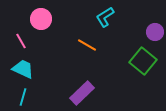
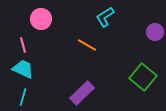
pink line: moved 2 px right, 4 px down; rotated 14 degrees clockwise
green square: moved 16 px down
